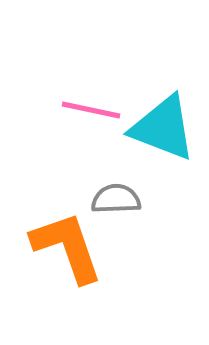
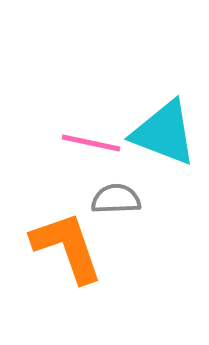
pink line: moved 33 px down
cyan triangle: moved 1 px right, 5 px down
